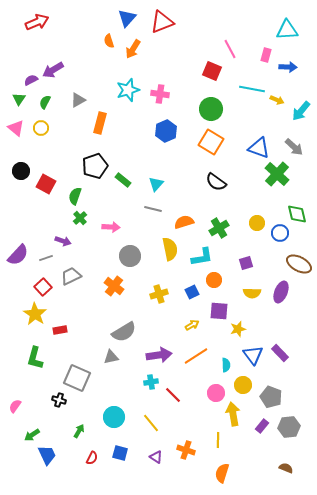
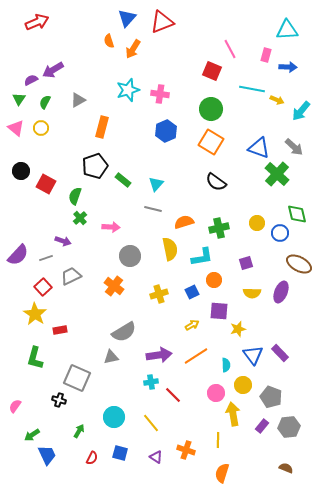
orange rectangle at (100, 123): moved 2 px right, 4 px down
green cross at (219, 228): rotated 18 degrees clockwise
